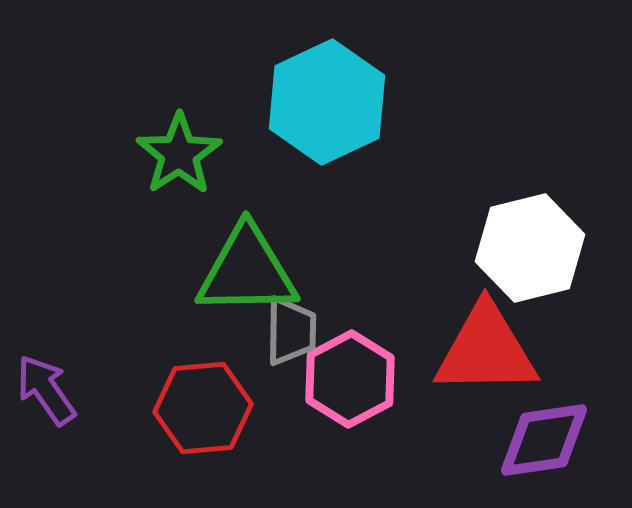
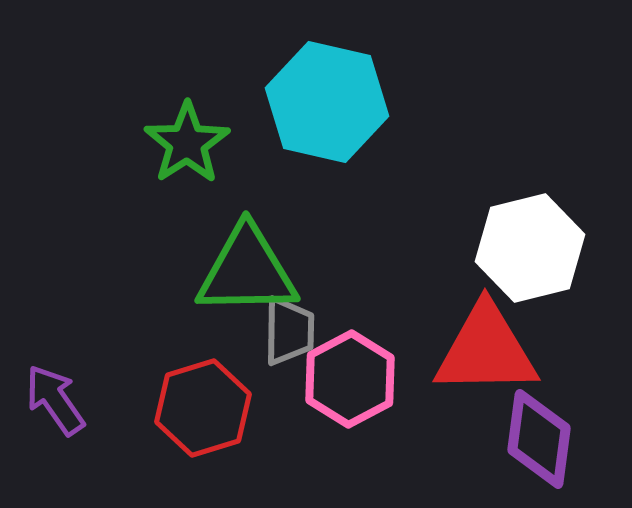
cyan hexagon: rotated 22 degrees counterclockwise
green star: moved 8 px right, 11 px up
gray trapezoid: moved 2 px left
purple arrow: moved 9 px right, 10 px down
red hexagon: rotated 12 degrees counterclockwise
purple diamond: moved 5 px left, 1 px up; rotated 74 degrees counterclockwise
